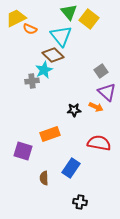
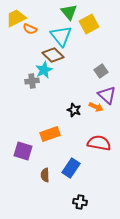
yellow square: moved 5 px down; rotated 24 degrees clockwise
purple triangle: moved 3 px down
black star: rotated 24 degrees clockwise
brown semicircle: moved 1 px right, 3 px up
